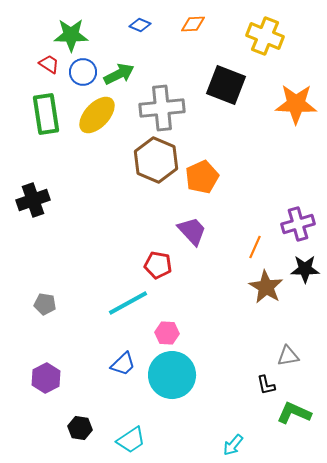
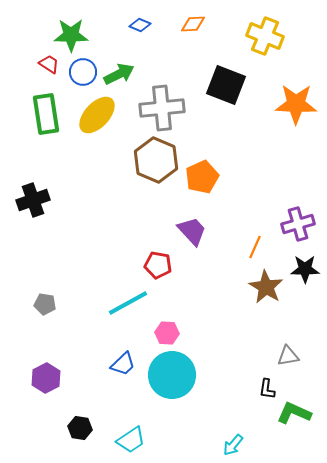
black L-shape: moved 1 px right, 4 px down; rotated 20 degrees clockwise
